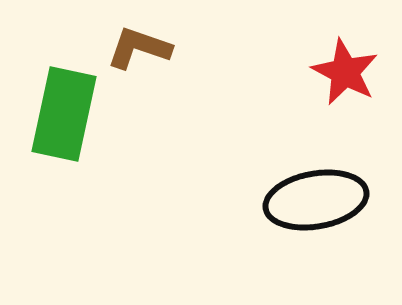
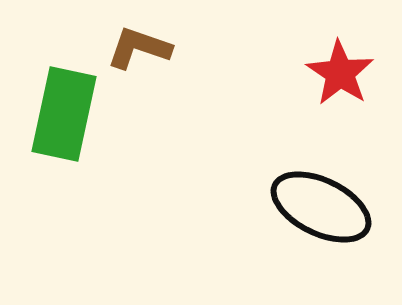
red star: moved 5 px left, 1 px down; rotated 6 degrees clockwise
black ellipse: moved 5 px right, 7 px down; rotated 36 degrees clockwise
